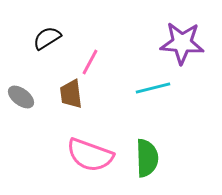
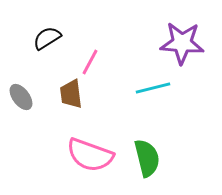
gray ellipse: rotated 16 degrees clockwise
green semicircle: rotated 12 degrees counterclockwise
